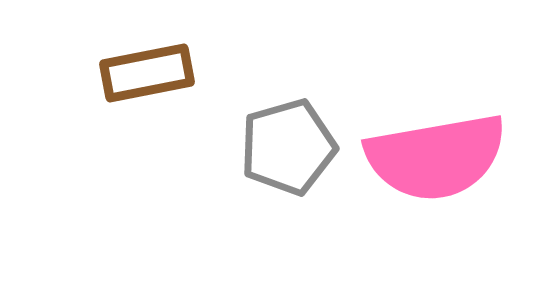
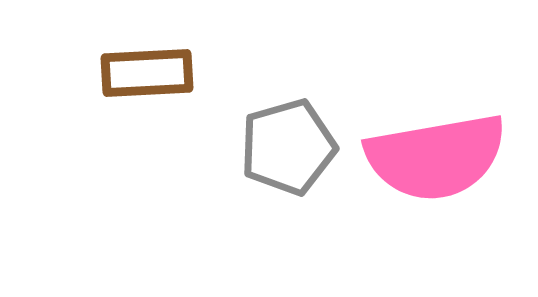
brown rectangle: rotated 8 degrees clockwise
